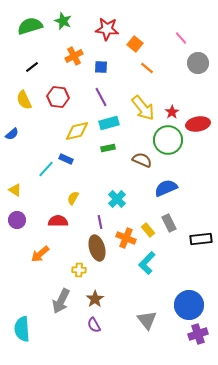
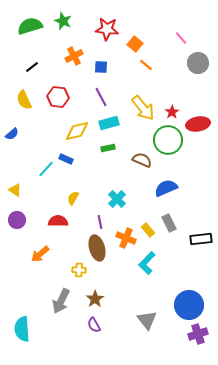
orange line at (147, 68): moved 1 px left, 3 px up
